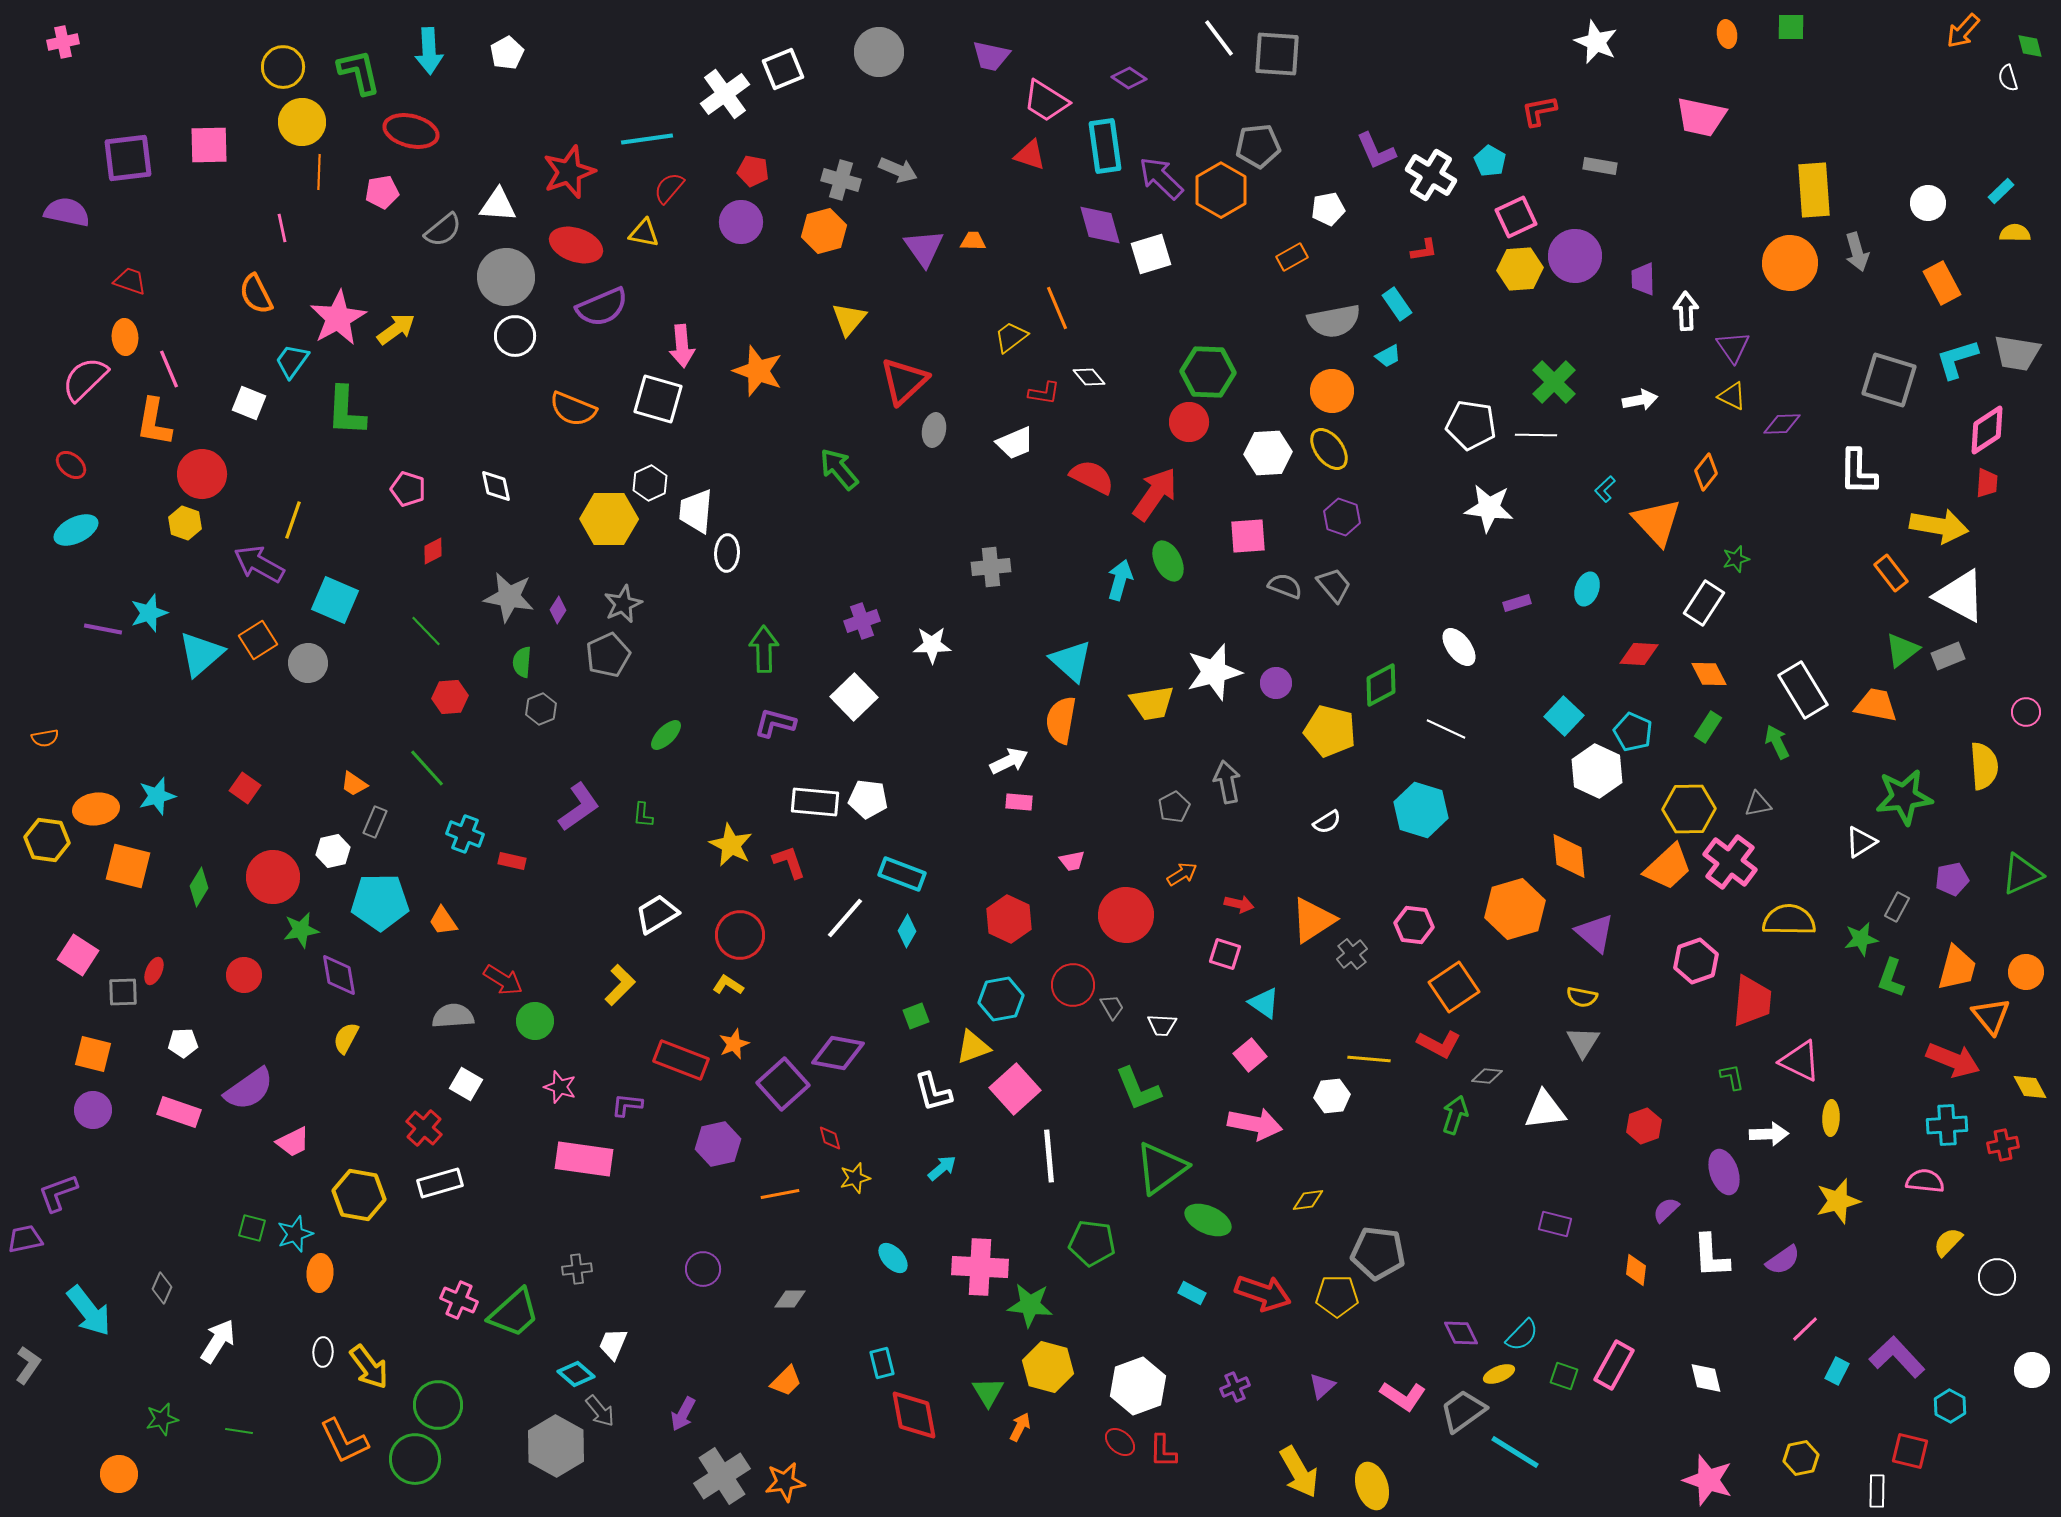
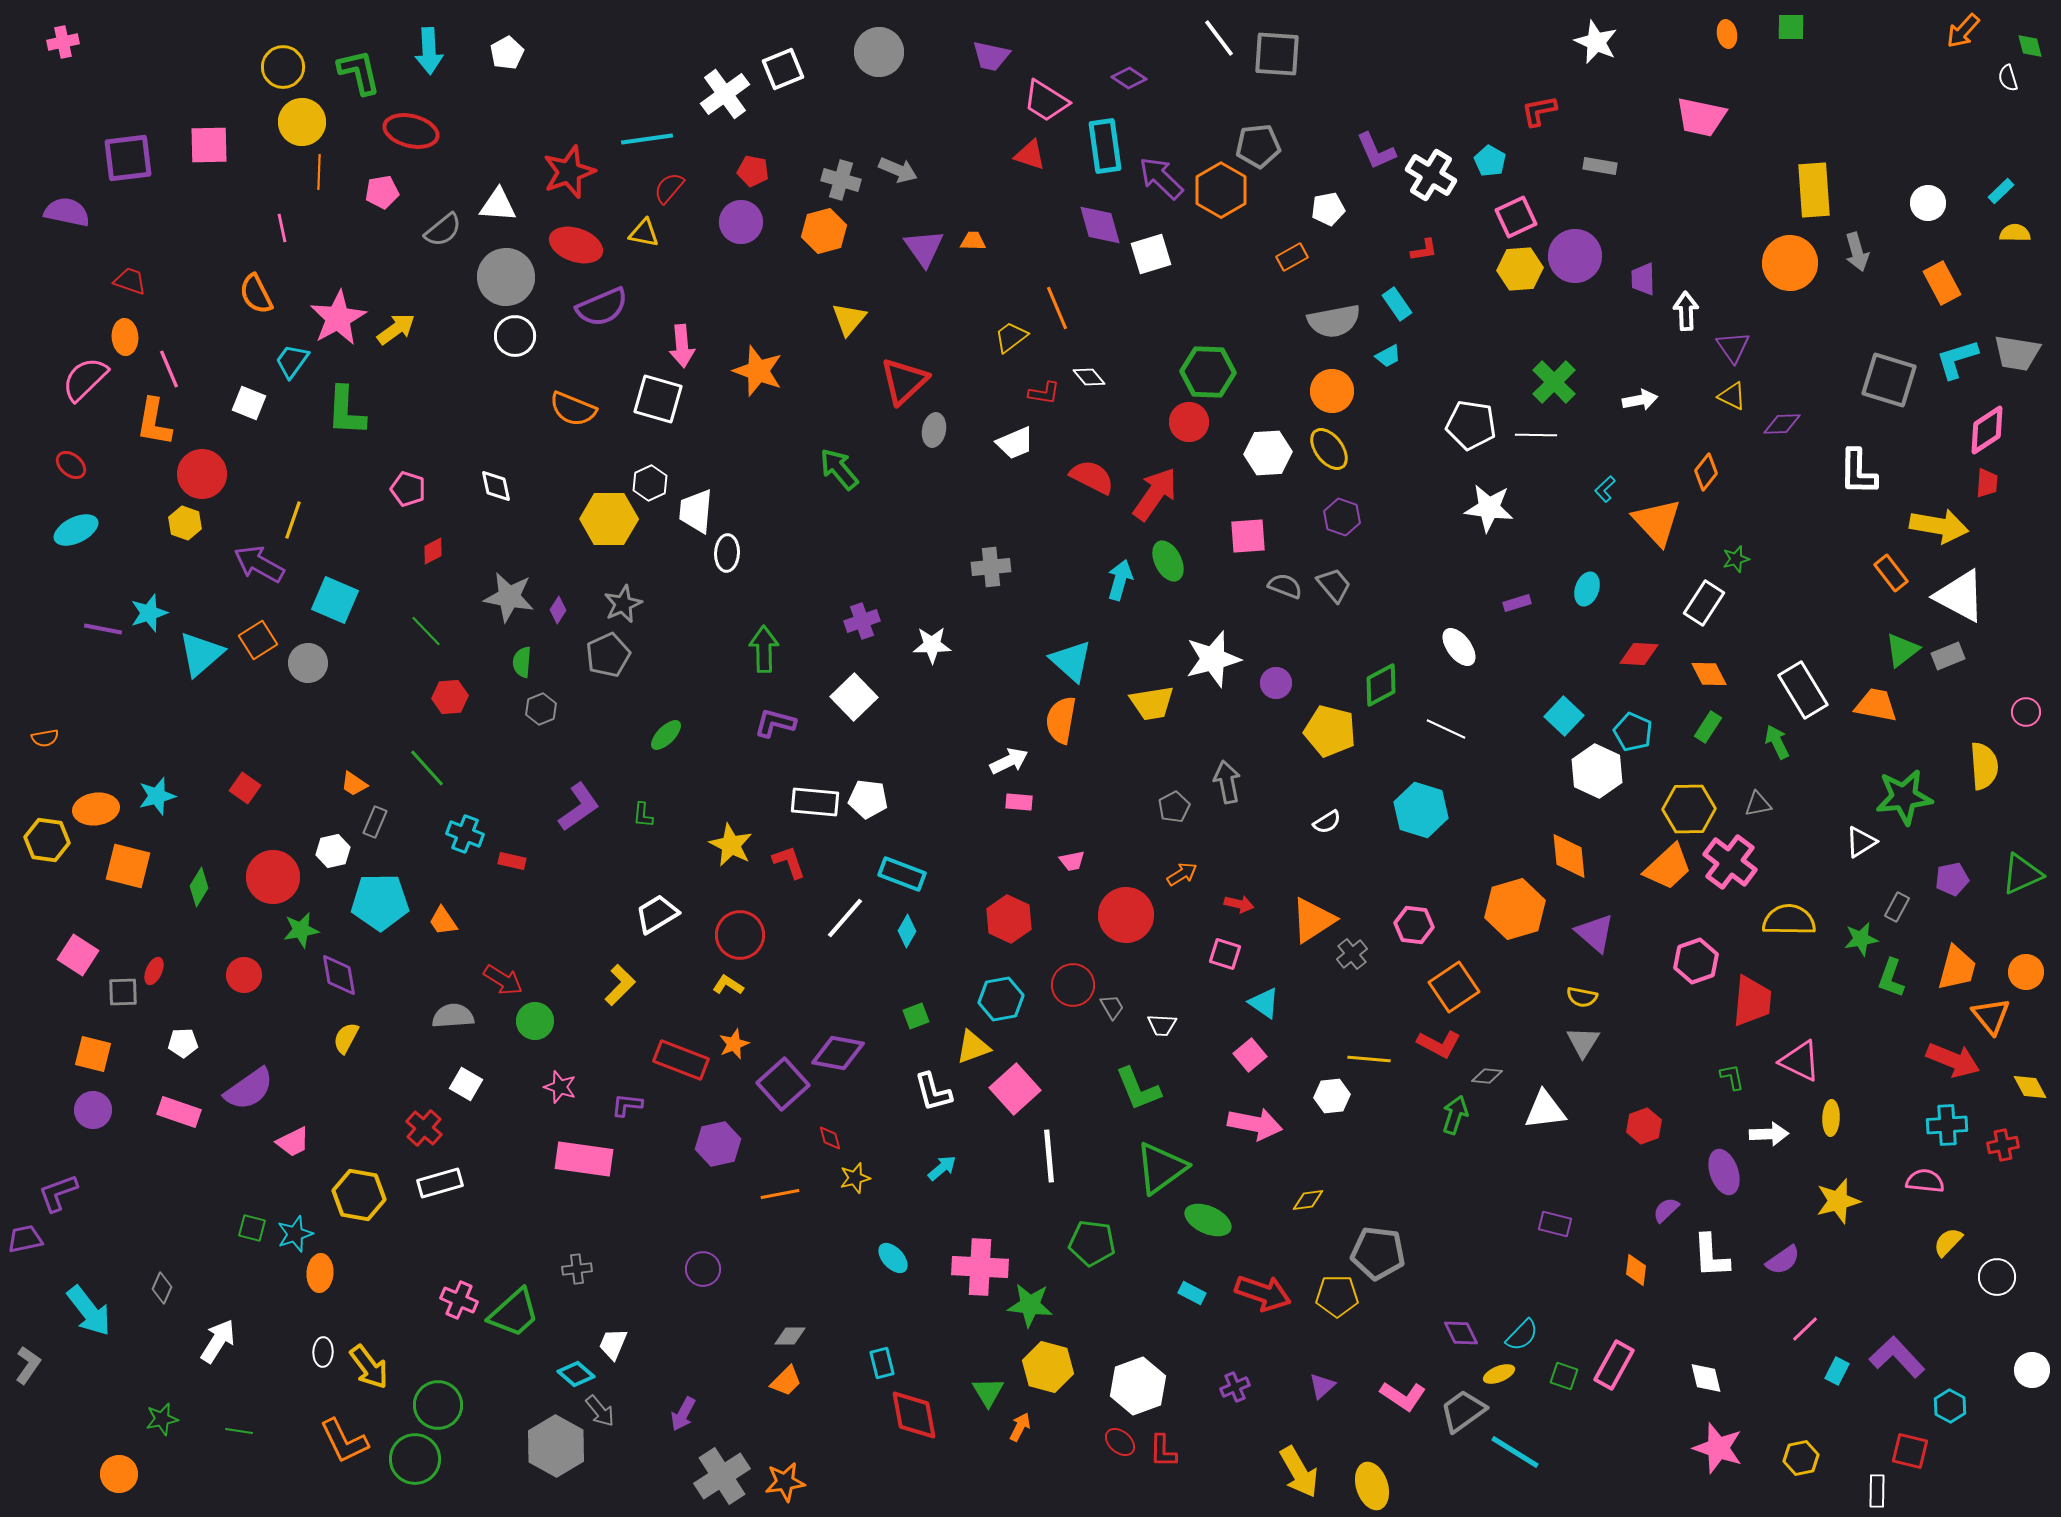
white star at (1214, 672): moved 1 px left, 13 px up
gray diamond at (790, 1299): moved 37 px down
pink star at (1708, 1480): moved 10 px right, 32 px up
